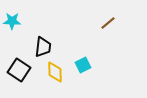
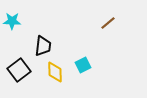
black trapezoid: moved 1 px up
black square: rotated 20 degrees clockwise
